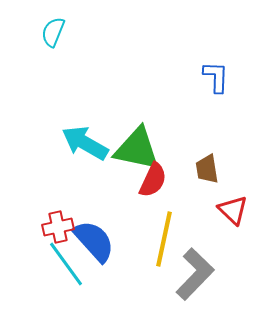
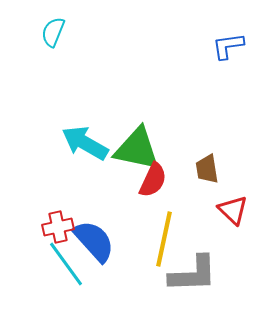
blue L-shape: moved 12 px right, 31 px up; rotated 100 degrees counterclockwise
gray L-shape: moved 2 px left; rotated 44 degrees clockwise
